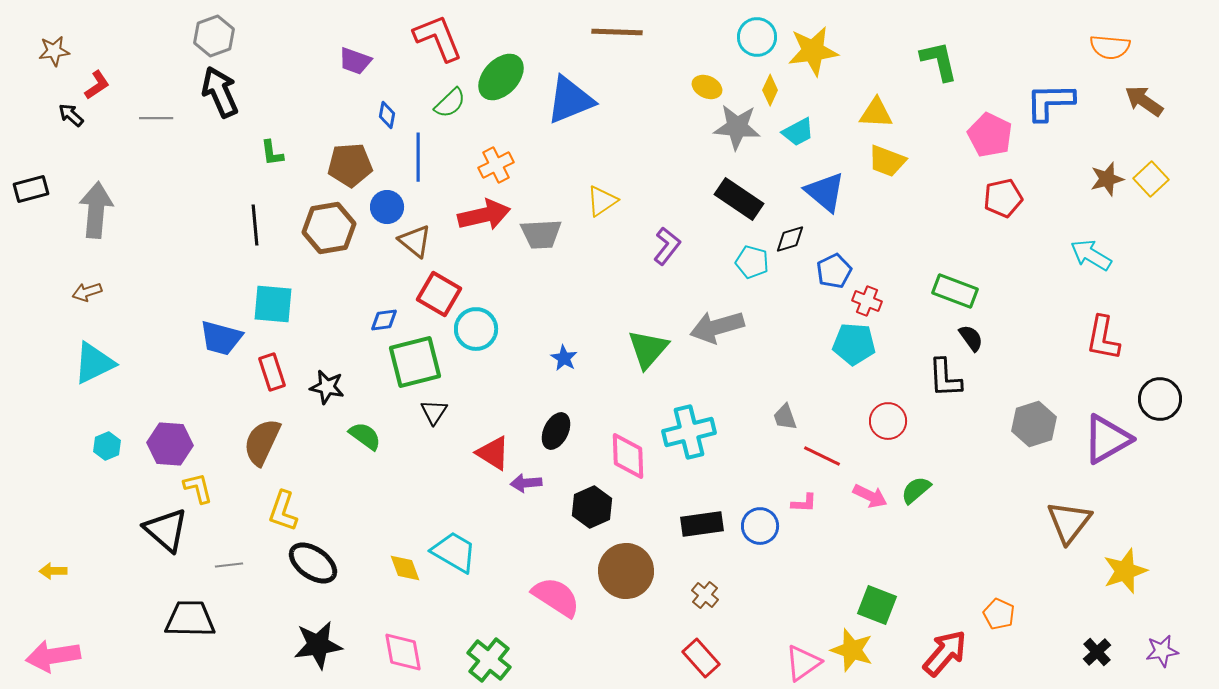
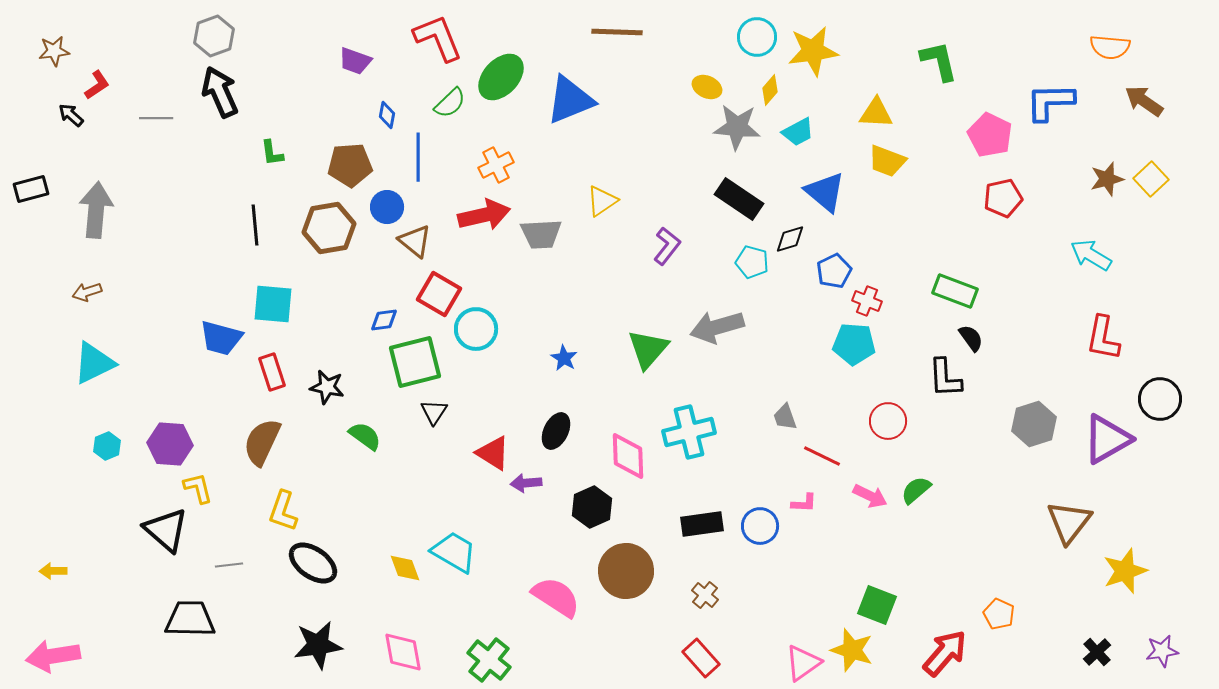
yellow diamond at (770, 90): rotated 16 degrees clockwise
